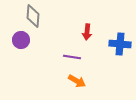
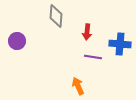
gray diamond: moved 23 px right
purple circle: moved 4 px left, 1 px down
purple line: moved 21 px right
orange arrow: moved 1 px right, 5 px down; rotated 144 degrees counterclockwise
